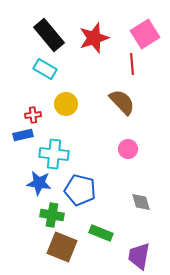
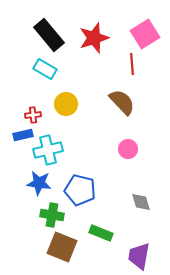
cyan cross: moved 6 px left, 4 px up; rotated 20 degrees counterclockwise
